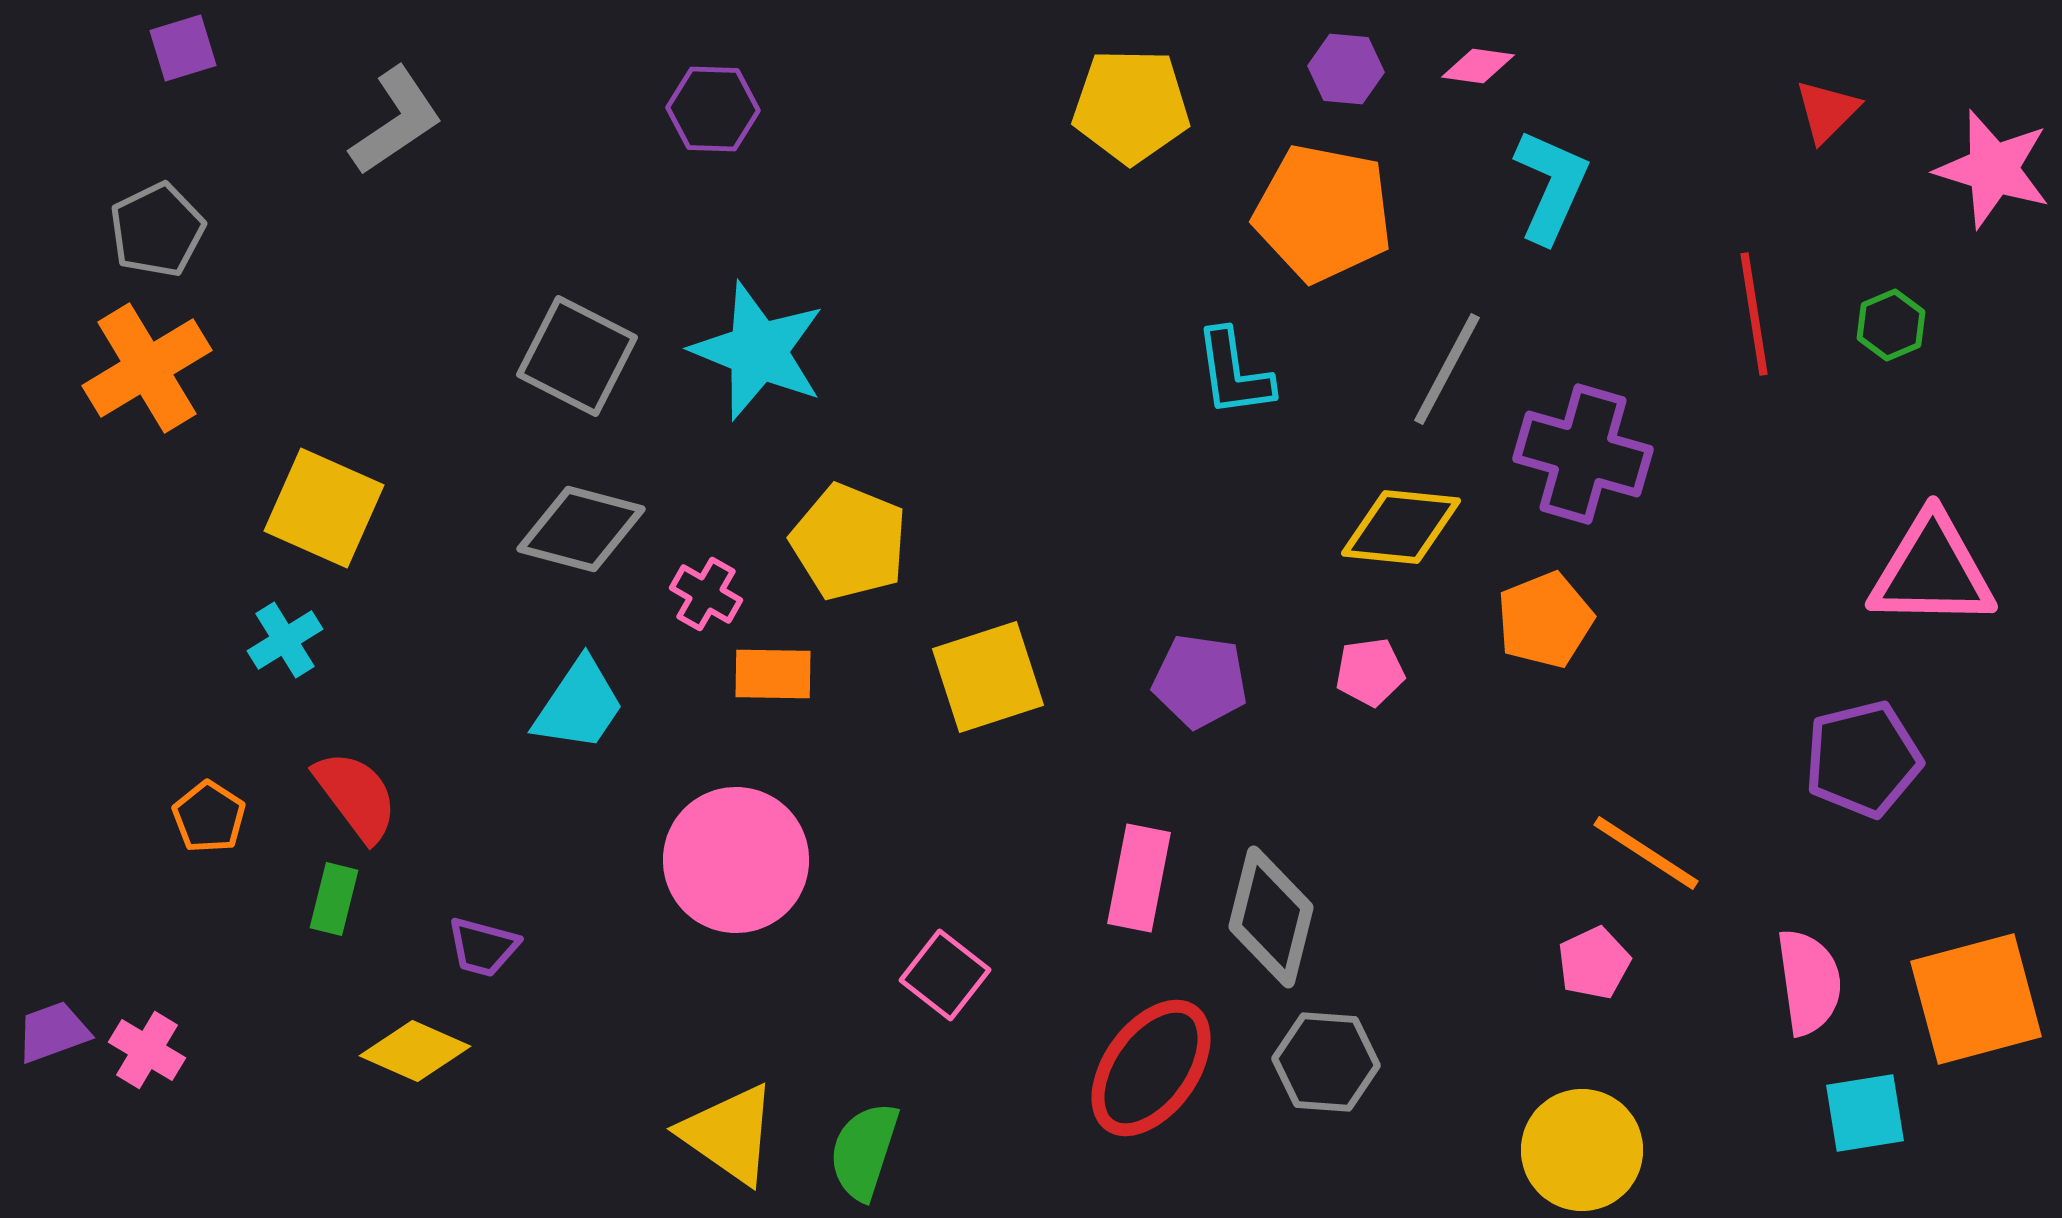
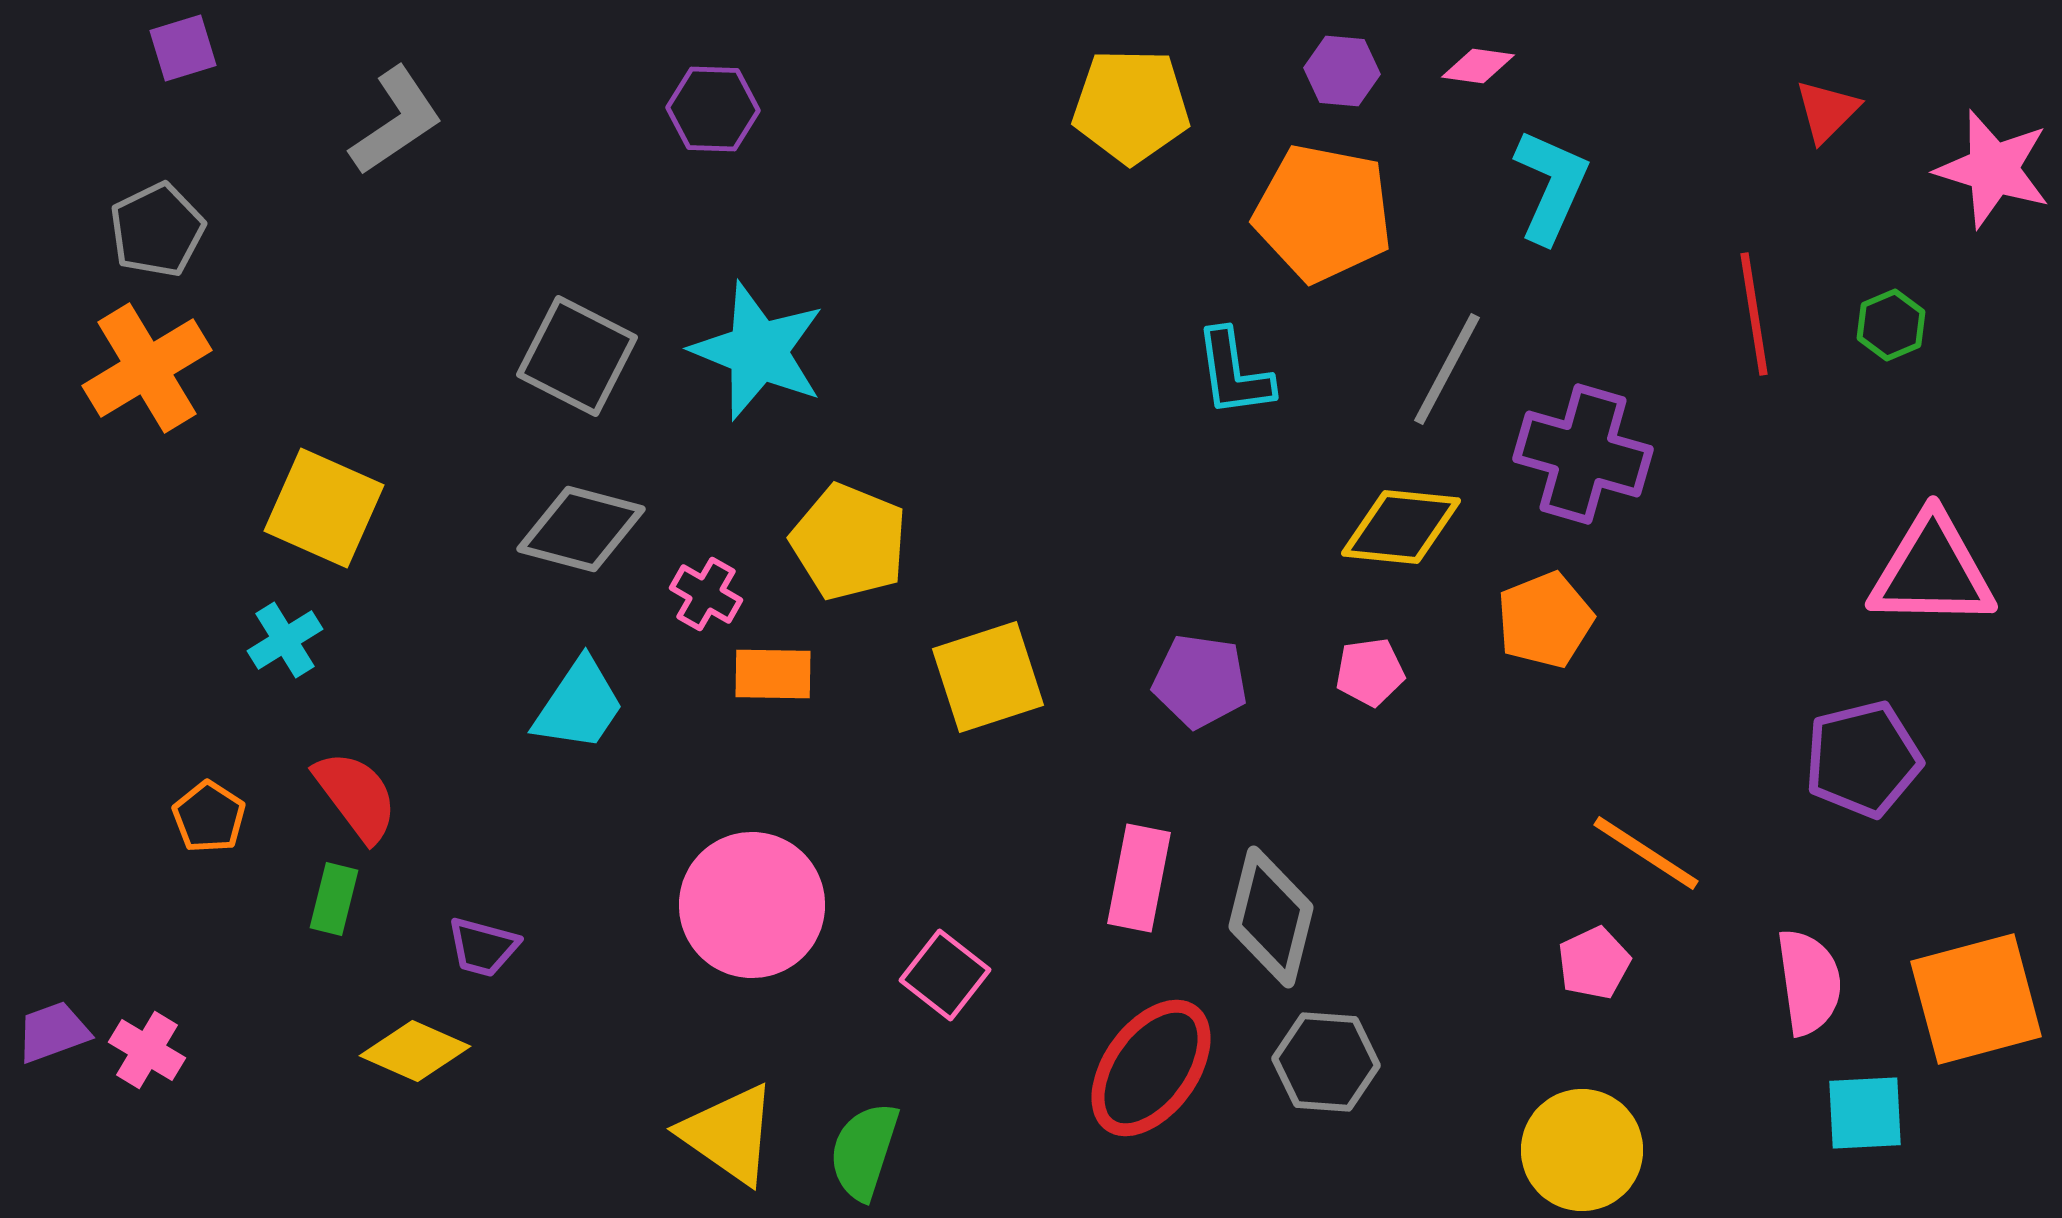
purple hexagon at (1346, 69): moved 4 px left, 2 px down
pink circle at (736, 860): moved 16 px right, 45 px down
cyan square at (1865, 1113): rotated 6 degrees clockwise
